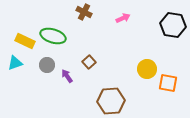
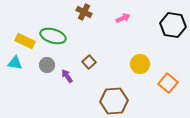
cyan triangle: rotated 28 degrees clockwise
yellow circle: moved 7 px left, 5 px up
orange square: rotated 30 degrees clockwise
brown hexagon: moved 3 px right
